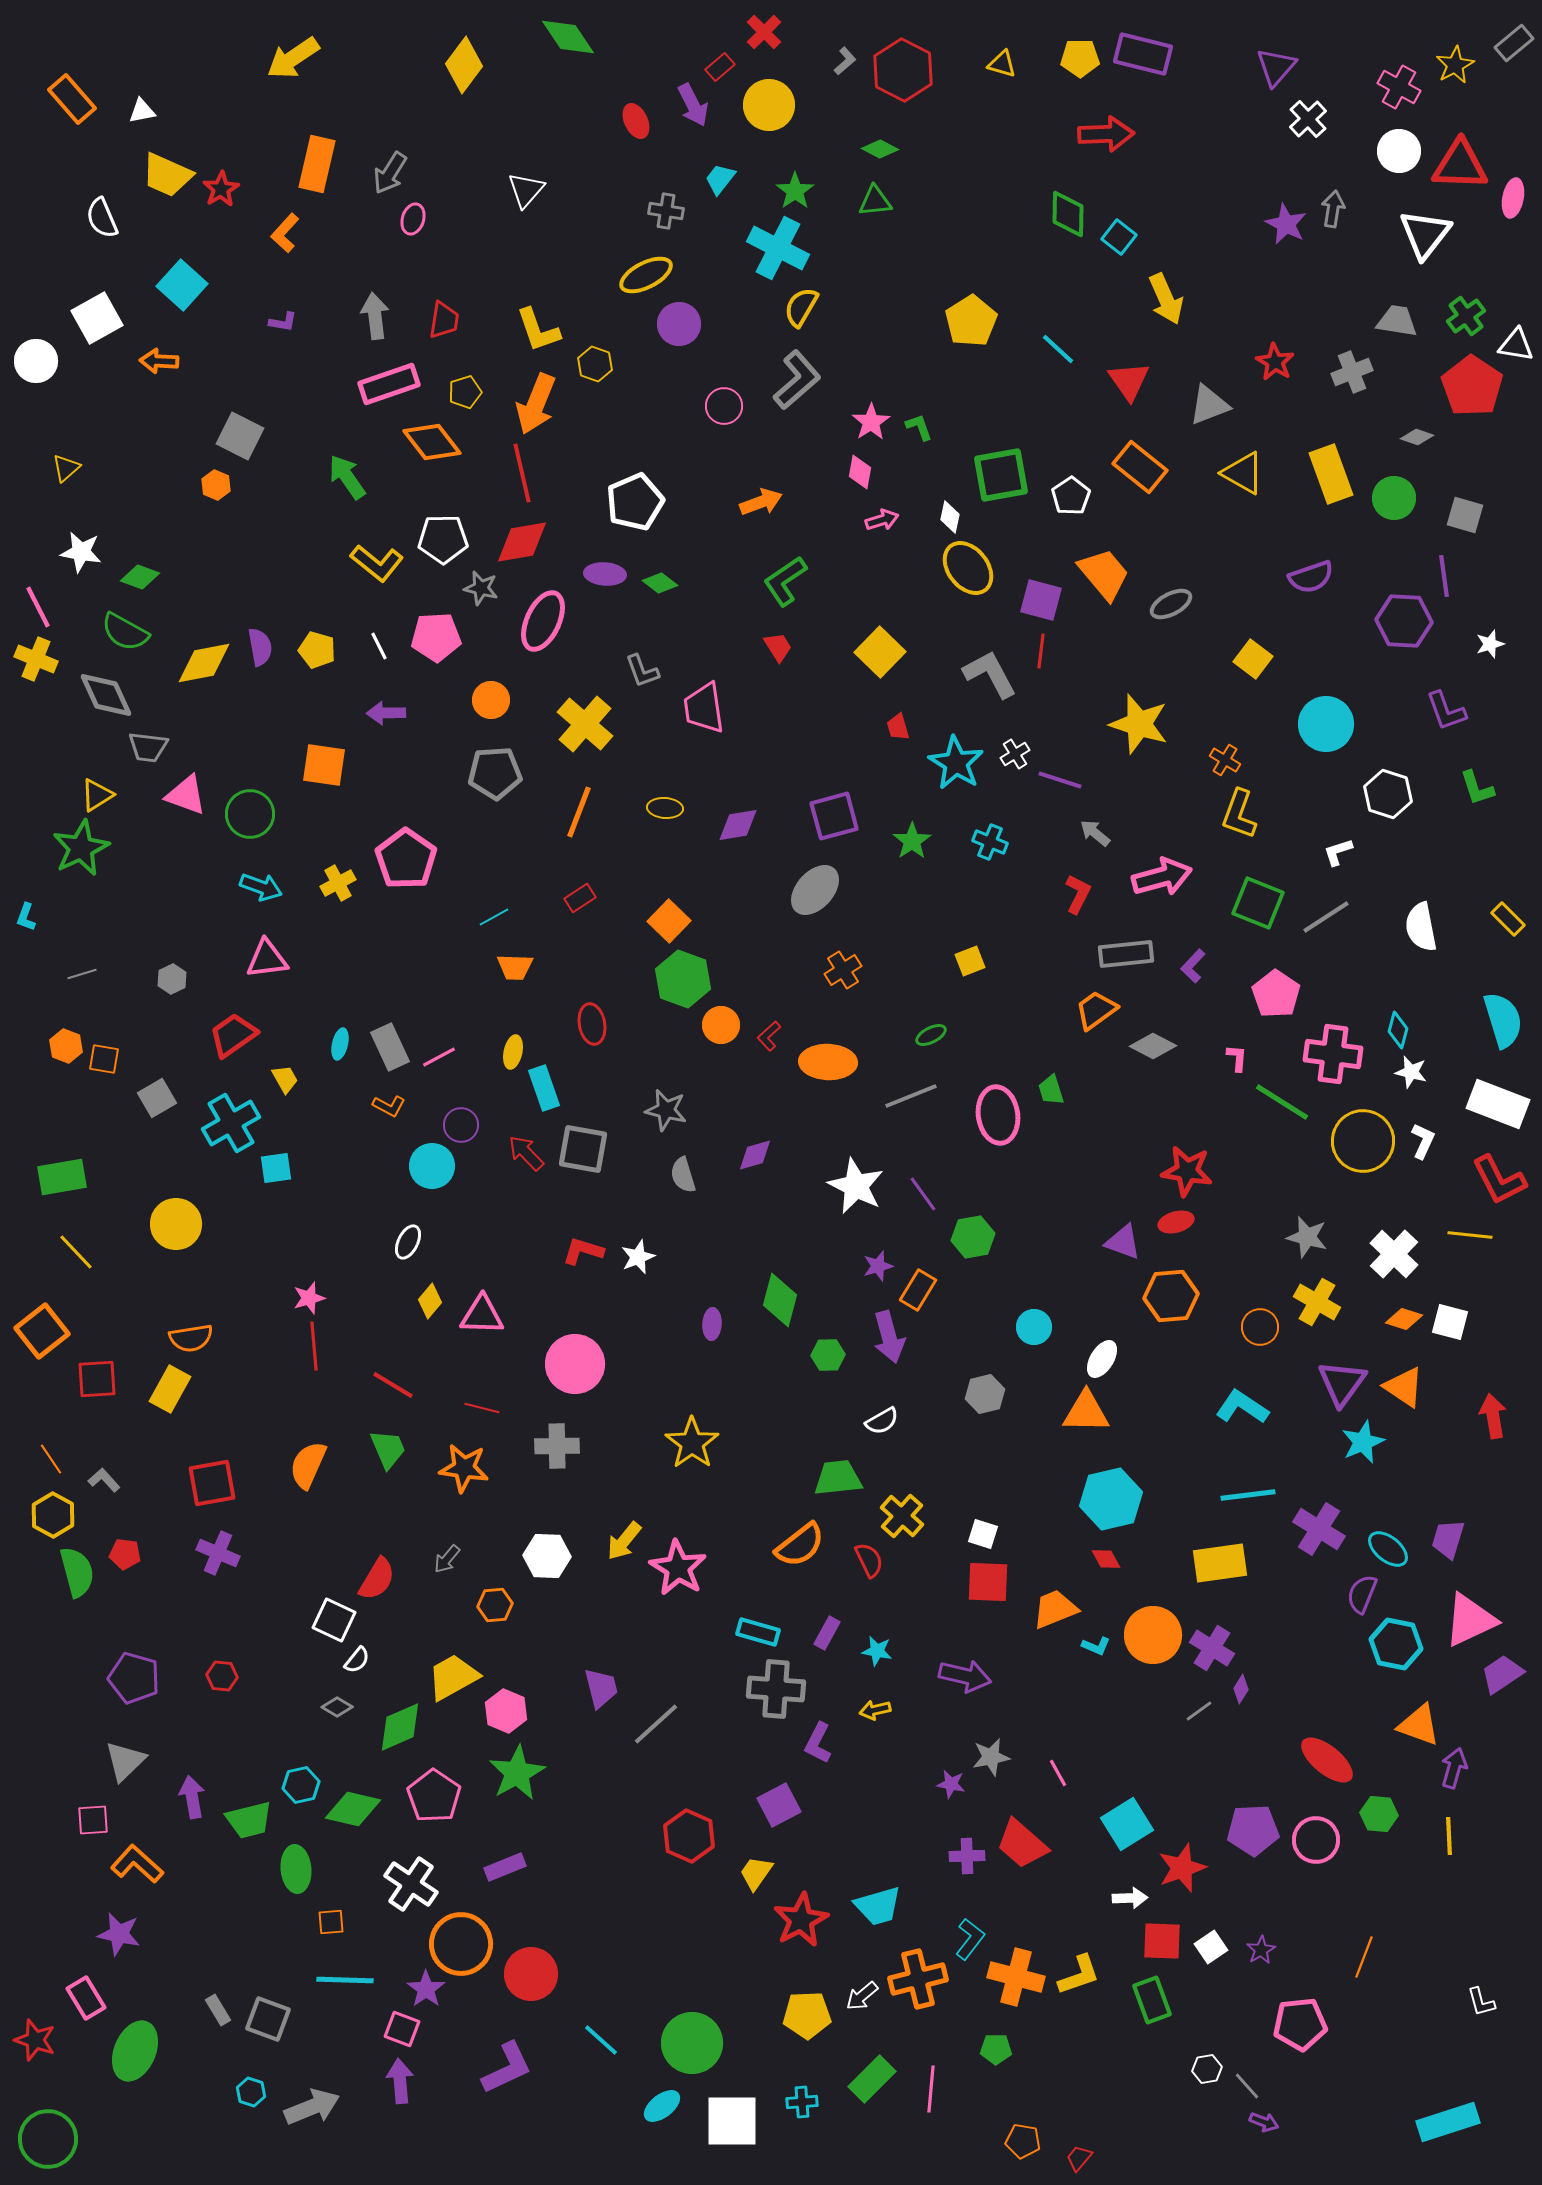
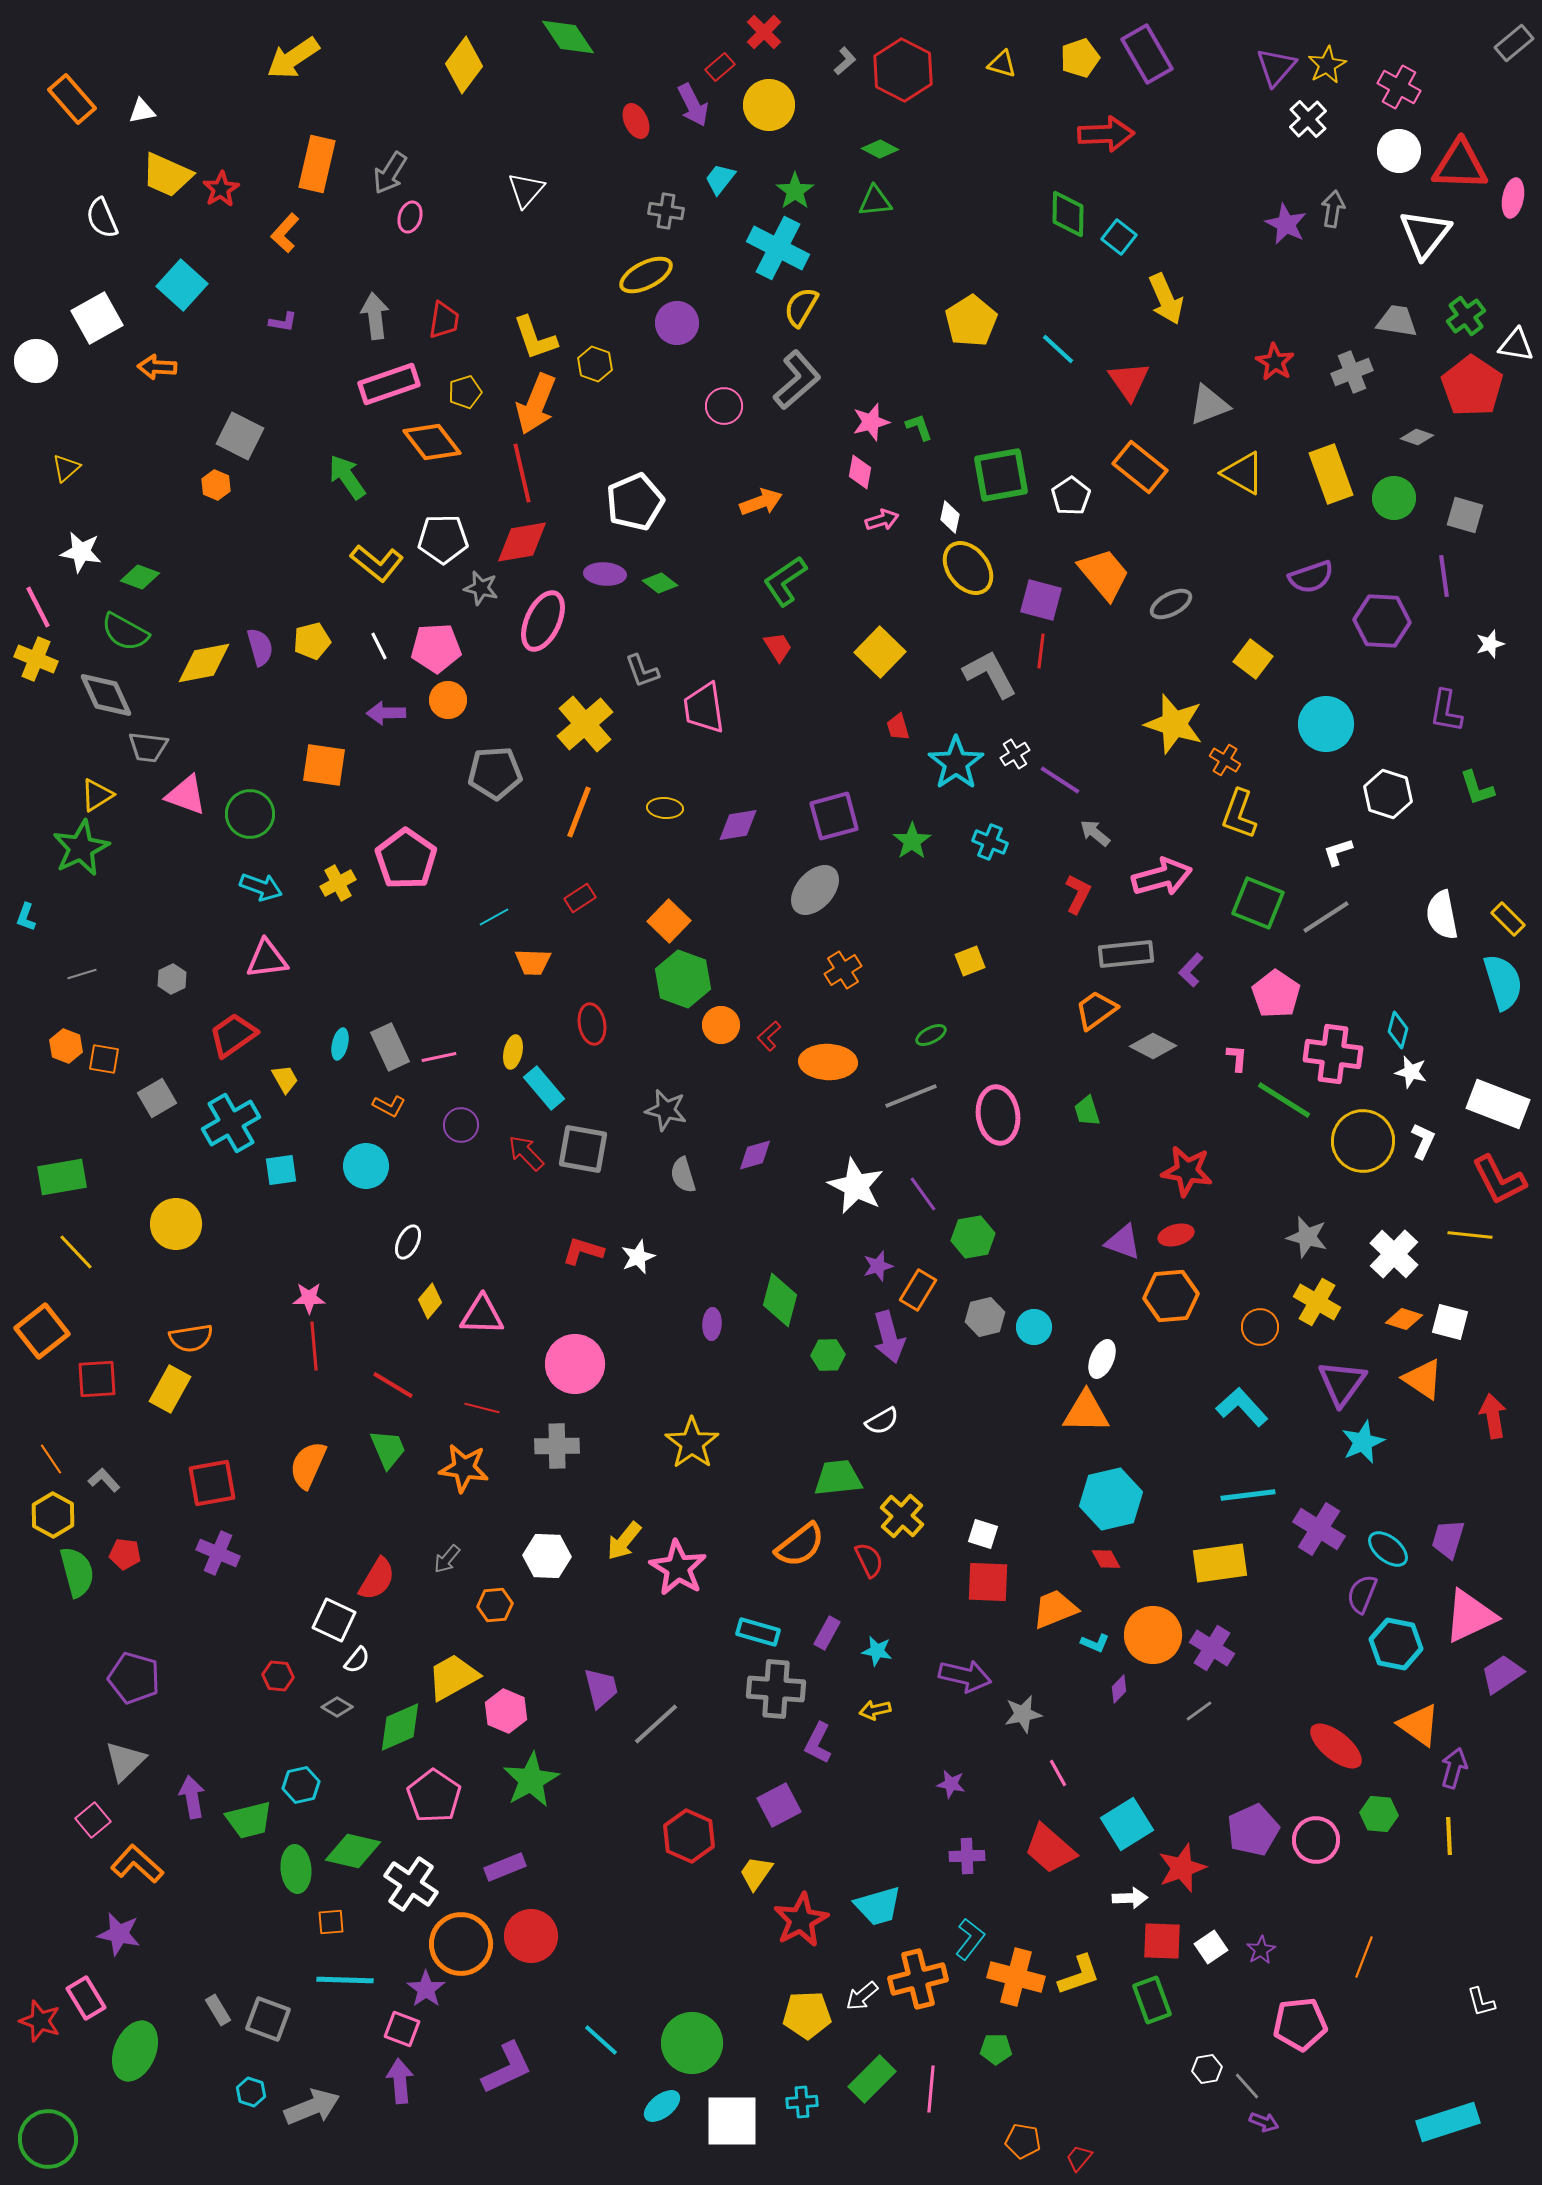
purple rectangle at (1143, 54): moved 4 px right; rotated 46 degrees clockwise
yellow pentagon at (1080, 58): rotated 18 degrees counterclockwise
yellow star at (1455, 65): moved 128 px left
pink ellipse at (413, 219): moved 3 px left, 2 px up
purple circle at (679, 324): moved 2 px left, 1 px up
yellow L-shape at (538, 330): moved 3 px left, 8 px down
orange arrow at (159, 361): moved 2 px left, 6 px down
pink star at (871, 422): rotated 18 degrees clockwise
purple hexagon at (1404, 621): moved 22 px left
pink pentagon at (436, 637): moved 11 px down
purple semicircle at (260, 647): rotated 6 degrees counterclockwise
yellow pentagon at (317, 650): moved 5 px left, 9 px up; rotated 30 degrees counterclockwise
orange circle at (491, 700): moved 43 px left
purple L-shape at (1446, 711): rotated 30 degrees clockwise
yellow cross at (585, 724): rotated 8 degrees clockwise
yellow star at (1139, 724): moved 35 px right
cyan star at (956, 763): rotated 6 degrees clockwise
purple line at (1060, 780): rotated 15 degrees clockwise
white semicircle at (1421, 927): moved 21 px right, 12 px up
purple L-shape at (1193, 966): moved 2 px left, 4 px down
orange trapezoid at (515, 967): moved 18 px right, 5 px up
cyan semicircle at (1503, 1020): moved 38 px up
pink line at (439, 1057): rotated 16 degrees clockwise
cyan rectangle at (544, 1088): rotated 21 degrees counterclockwise
green trapezoid at (1051, 1090): moved 36 px right, 21 px down
green line at (1282, 1102): moved 2 px right, 2 px up
cyan circle at (432, 1166): moved 66 px left
cyan square at (276, 1168): moved 5 px right, 2 px down
red ellipse at (1176, 1222): moved 13 px down
pink star at (309, 1298): rotated 16 degrees clockwise
white ellipse at (1102, 1359): rotated 9 degrees counterclockwise
orange triangle at (1404, 1387): moved 19 px right, 8 px up
gray hexagon at (985, 1394): moved 77 px up
cyan L-shape at (1242, 1407): rotated 14 degrees clockwise
pink triangle at (1470, 1620): moved 4 px up
cyan L-shape at (1096, 1646): moved 1 px left, 3 px up
red hexagon at (222, 1676): moved 56 px right
purple diamond at (1241, 1689): moved 122 px left; rotated 12 degrees clockwise
orange triangle at (1419, 1725): rotated 15 degrees clockwise
gray star at (991, 1757): moved 32 px right, 43 px up
red ellipse at (1327, 1760): moved 9 px right, 14 px up
green star at (517, 1773): moved 14 px right, 7 px down
green diamond at (353, 1809): moved 42 px down
pink square at (93, 1820): rotated 36 degrees counterclockwise
purple pentagon at (1253, 1830): rotated 21 degrees counterclockwise
red trapezoid at (1022, 1844): moved 28 px right, 5 px down
red circle at (531, 1974): moved 38 px up
red star at (35, 2040): moved 5 px right, 19 px up
